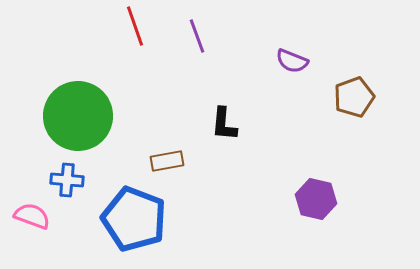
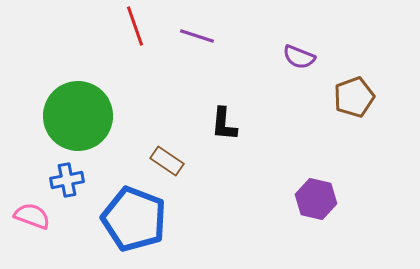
purple line: rotated 52 degrees counterclockwise
purple semicircle: moved 7 px right, 4 px up
brown rectangle: rotated 44 degrees clockwise
blue cross: rotated 16 degrees counterclockwise
